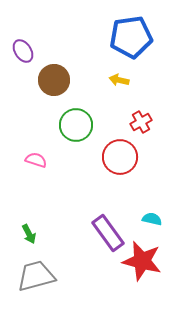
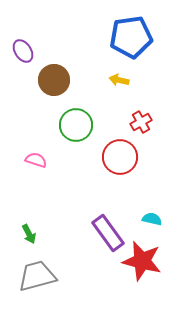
gray trapezoid: moved 1 px right
